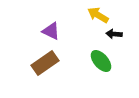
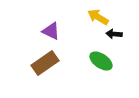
yellow arrow: moved 2 px down
green ellipse: rotated 15 degrees counterclockwise
